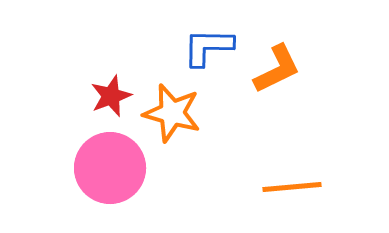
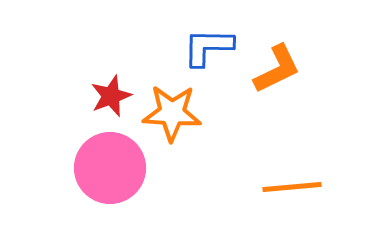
orange star: rotated 12 degrees counterclockwise
